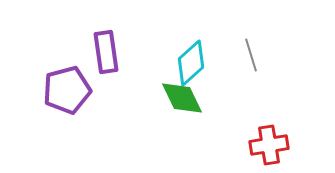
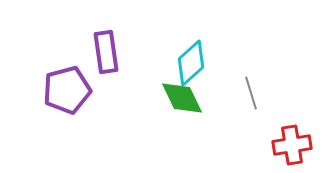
gray line: moved 38 px down
red cross: moved 23 px right
